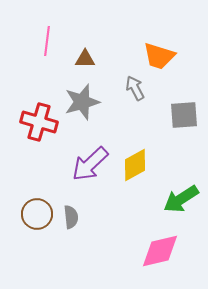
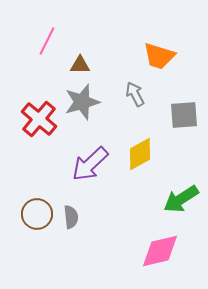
pink line: rotated 20 degrees clockwise
brown triangle: moved 5 px left, 6 px down
gray arrow: moved 6 px down
red cross: moved 3 px up; rotated 24 degrees clockwise
yellow diamond: moved 5 px right, 11 px up
